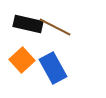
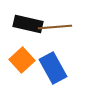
brown line: rotated 32 degrees counterclockwise
